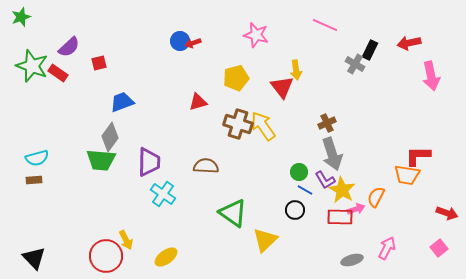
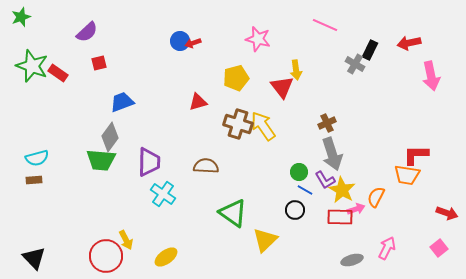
pink star at (256, 35): moved 2 px right, 4 px down
purple semicircle at (69, 47): moved 18 px right, 15 px up
red L-shape at (418, 156): moved 2 px left, 1 px up
